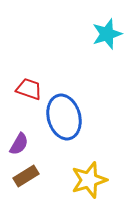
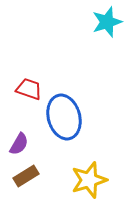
cyan star: moved 12 px up
